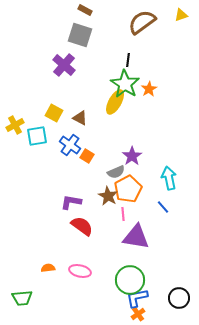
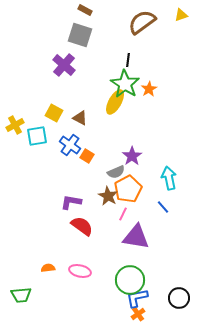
pink line: rotated 32 degrees clockwise
green trapezoid: moved 1 px left, 3 px up
